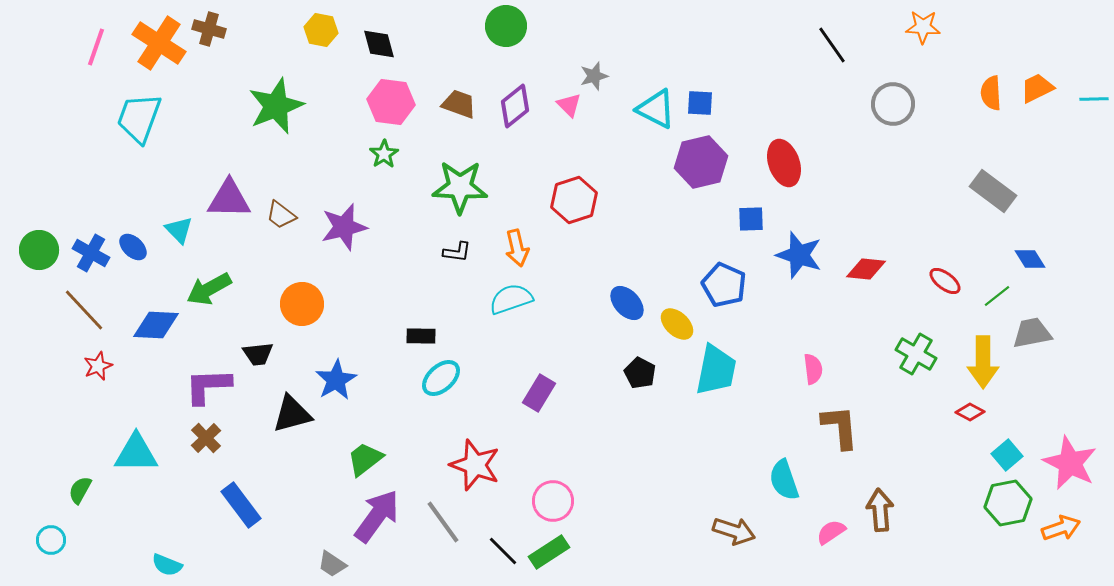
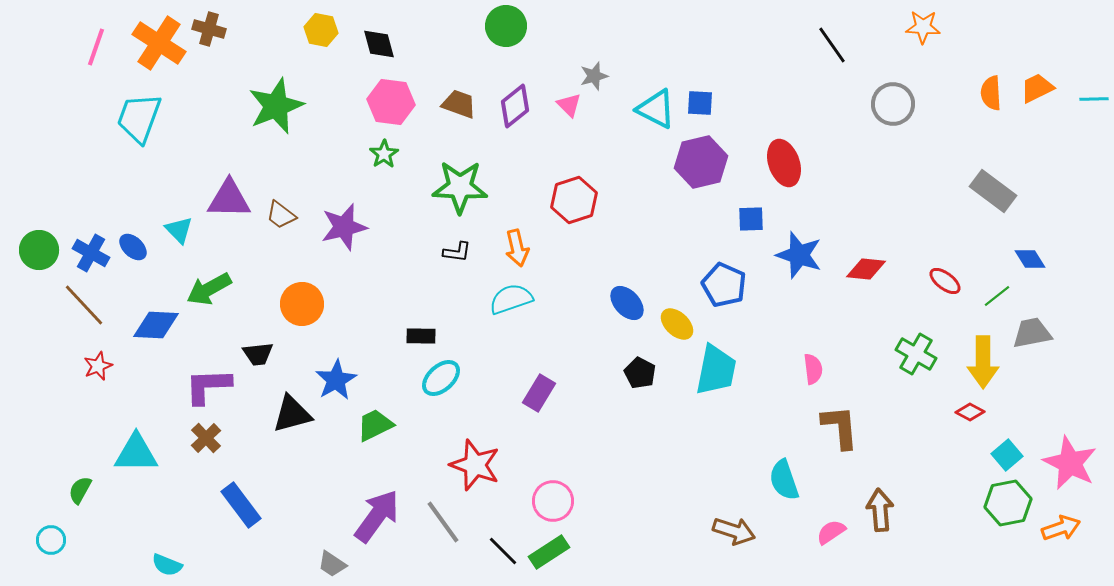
brown line at (84, 310): moved 5 px up
green trapezoid at (365, 459): moved 10 px right, 34 px up; rotated 12 degrees clockwise
